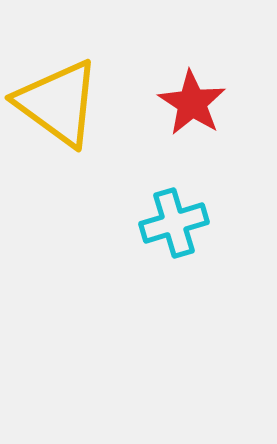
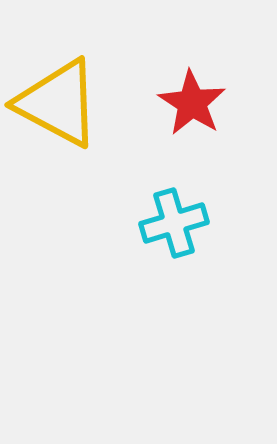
yellow triangle: rotated 8 degrees counterclockwise
